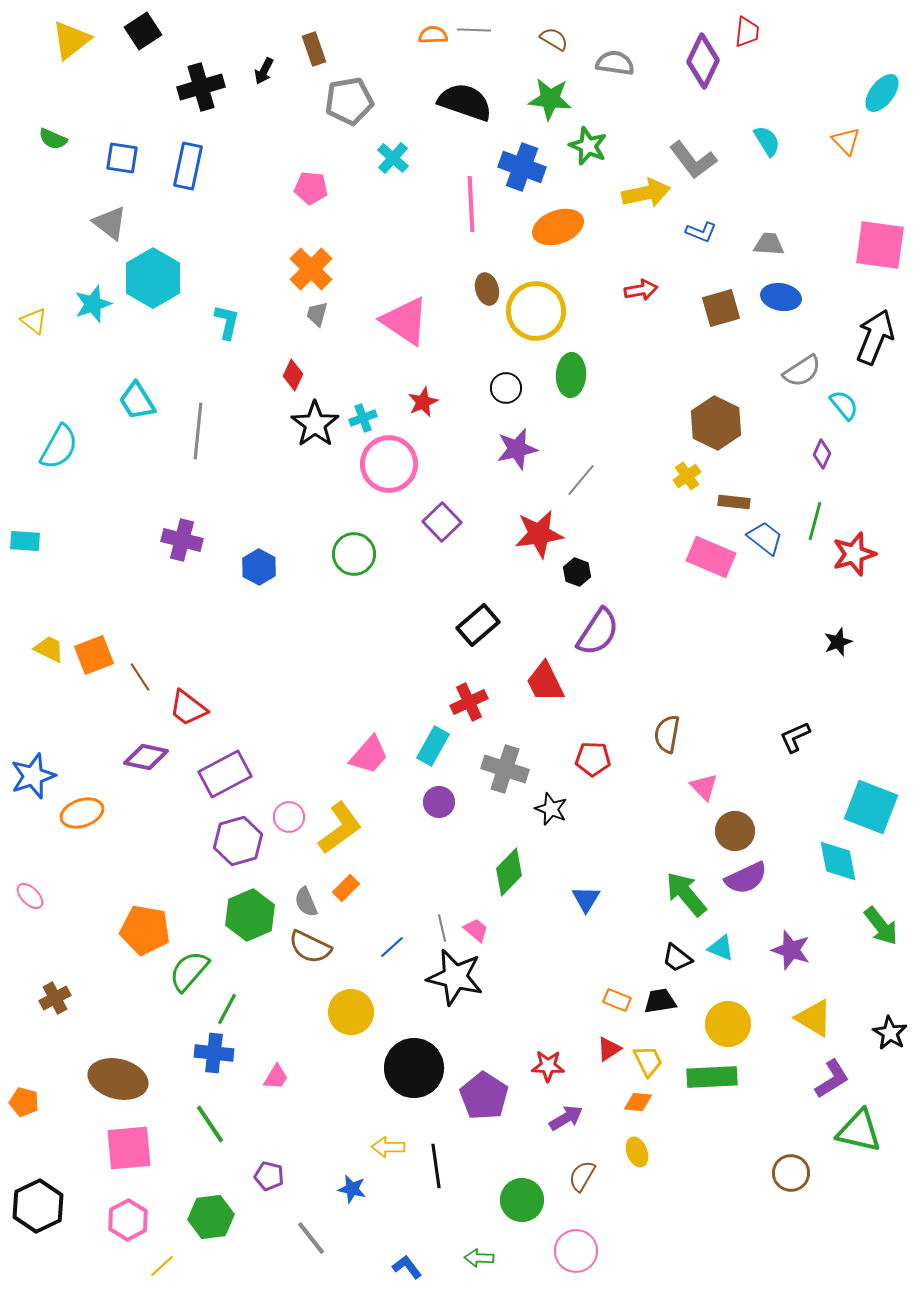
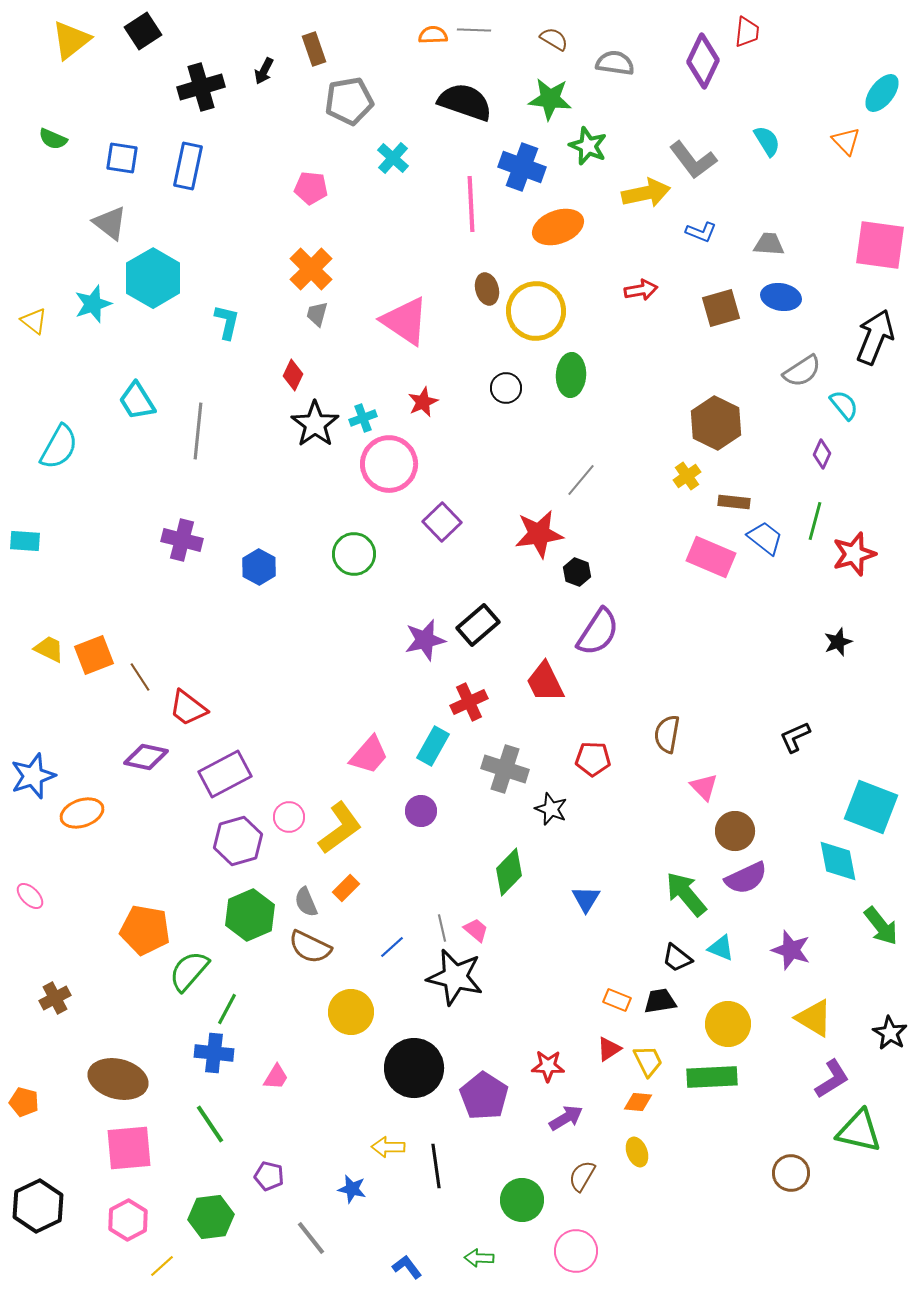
purple star at (517, 449): moved 92 px left, 191 px down
purple circle at (439, 802): moved 18 px left, 9 px down
